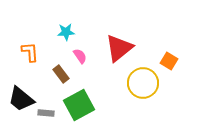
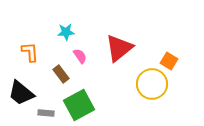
yellow circle: moved 9 px right, 1 px down
black trapezoid: moved 6 px up
